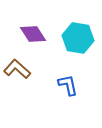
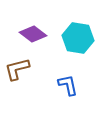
purple diamond: rotated 20 degrees counterclockwise
brown L-shape: rotated 56 degrees counterclockwise
